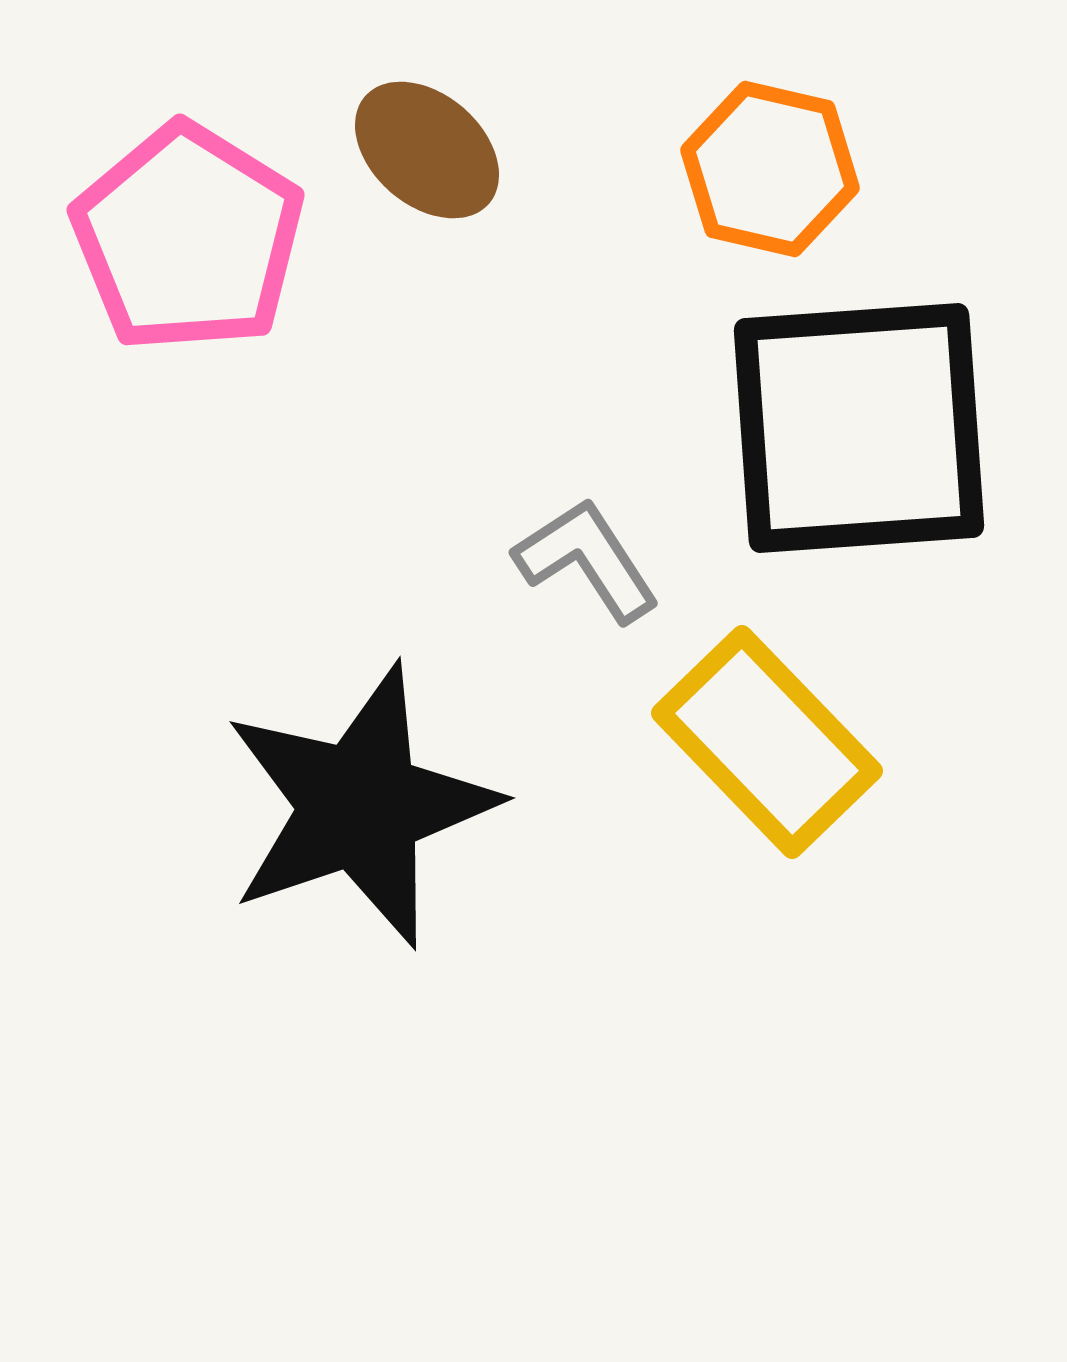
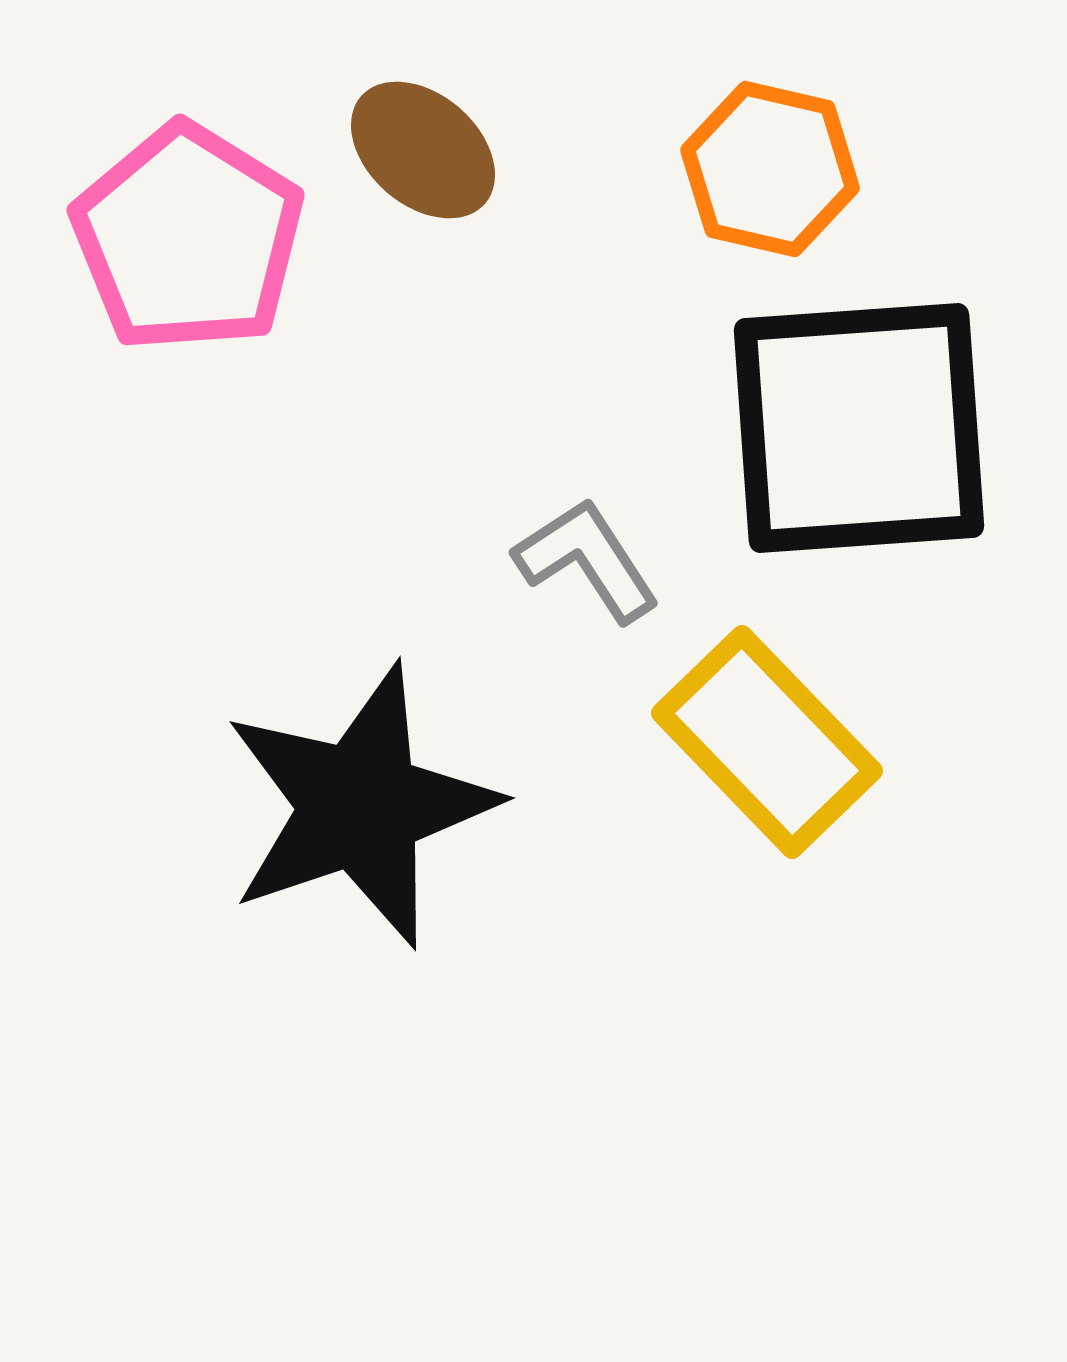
brown ellipse: moved 4 px left
